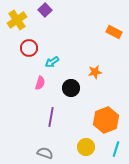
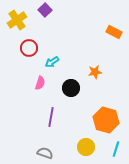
orange hexagon: rotated 25 degrees counterclockwise
